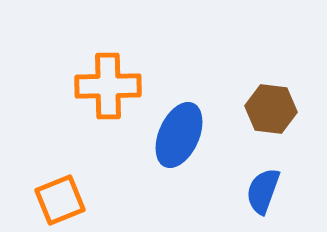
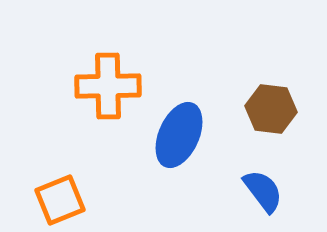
blue semicircle: rotated 123 degrees clockwise
